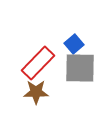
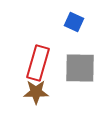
blue square: moved 22 px up; rotated 24 degrees counterclockwise
red rectangle: rotated 28 degrees counterclockwise
